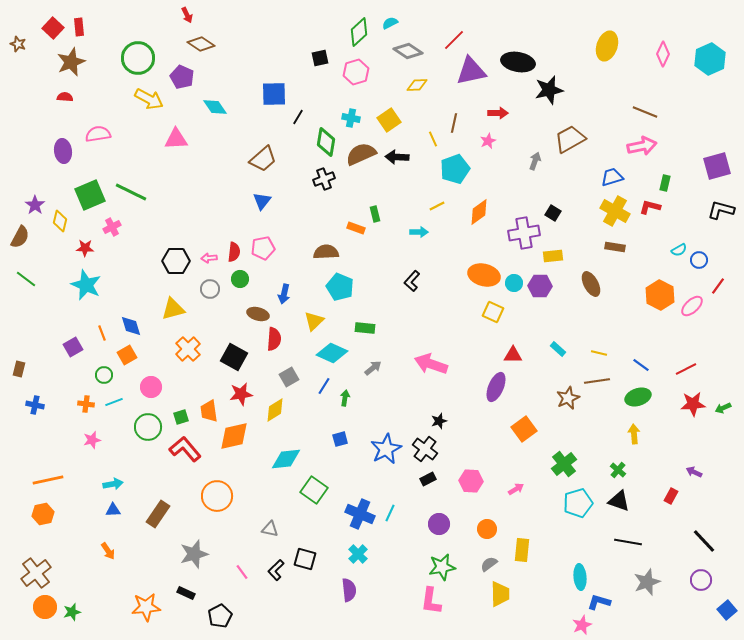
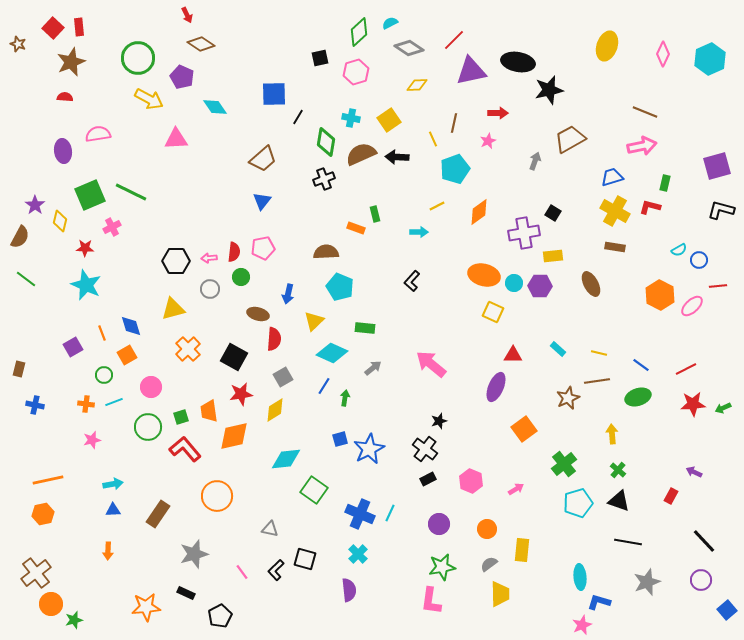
gray diamond at (408, 51): moved 1 px right, 3 px up
green circle at (240, 279): moved 1 px right, 2 px up
red line at (718, 286): rotated 48 degrees clockwise
blue arrow at (284, 294): moved 4 px right
pink arrow at (431, 364): rotated 20 degrees clockwise
gray square at (289, 377): moved 6 px left
yellow arrow at (634, 434): moved 22 px left
blue star at (386, 449): moved 17 px left
pink hexagon at (471, 481): rotated 20 degrees clockwise
orange arrow at (108, 551): rotated 36 degrees clockwise
orange circle at (45, 607): moved 6 px right, 3 px up
green star at (72, 612): moved 2 px right, 8 px down
